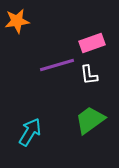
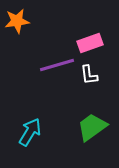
pink rectangle: moved 2 px left
green trapezoid: moved 2 px right, 7 px down
